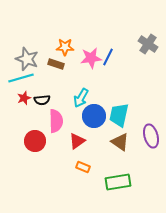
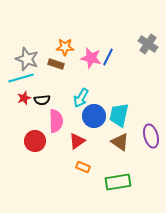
pink star: rotated 20 degrees clockwise
